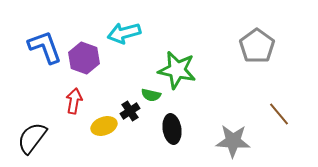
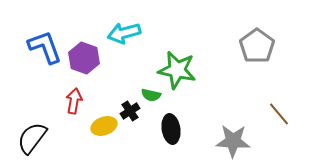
black ellipse: moved 1 px left
